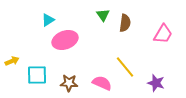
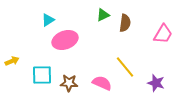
green triangle: rotated 40 degrees clockwise
cyan square: moved 5 px right
